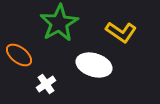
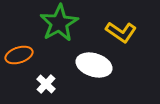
orange ellipse: rotated 56 degrees counterclockwise
white cross: rotated 12 degrees counterclockwise
